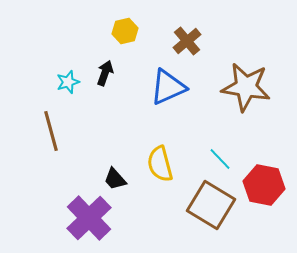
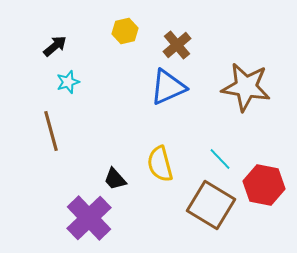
brown cross: moved 10 px left, 4 px down
black arrow: moved 50 px left, 27 px up; rotated 30 degrees clockwise
